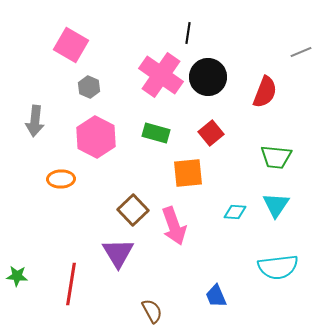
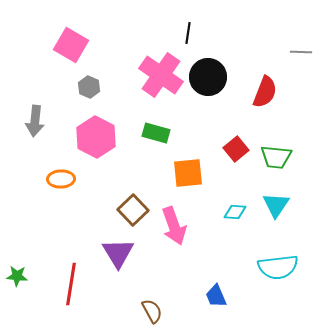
gray line: rotated 25 degrees clockwise
red square: moved 25 px right, 16 px down
